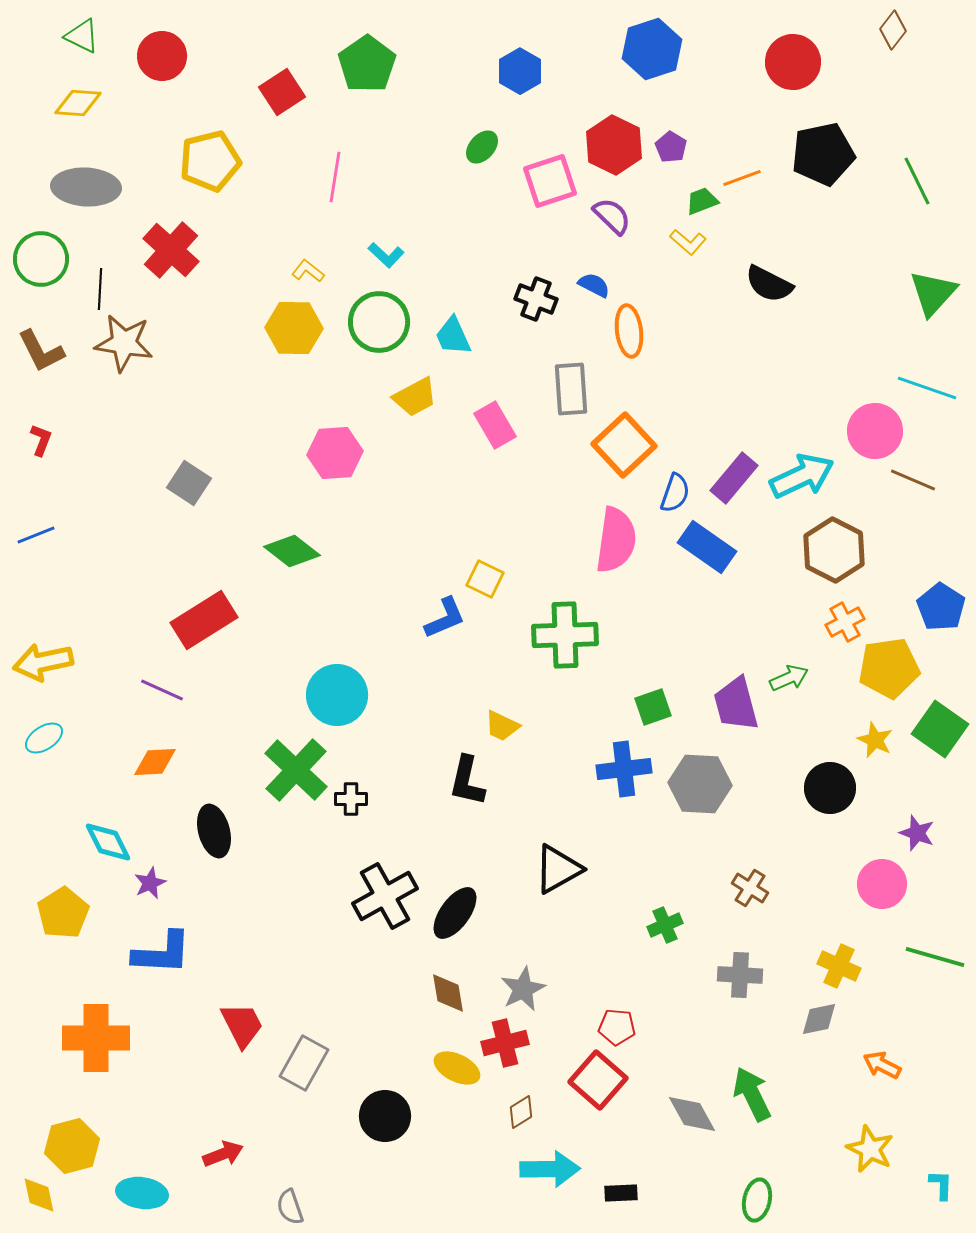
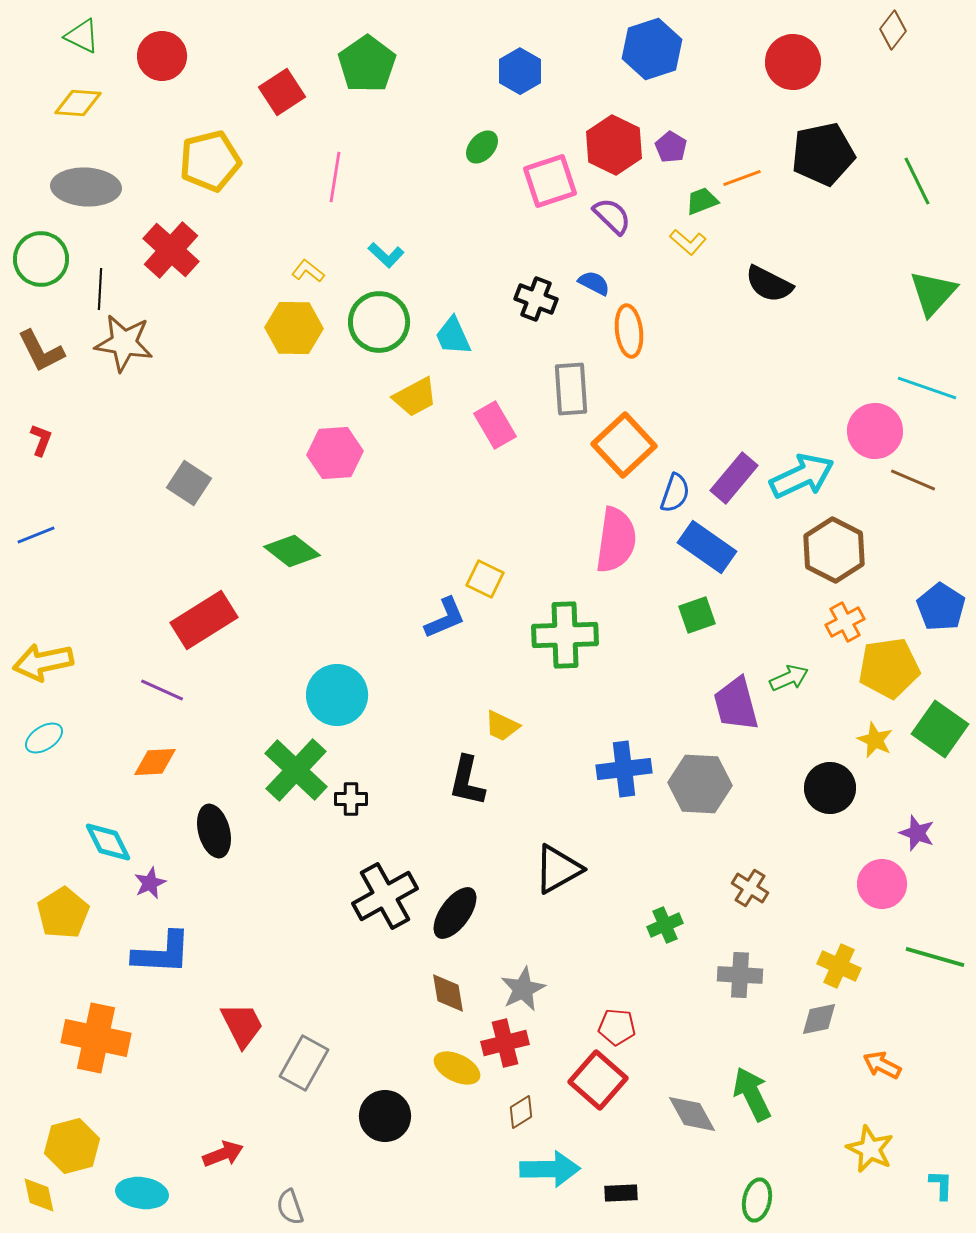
blue semicircle at (594, 285): moved 2 px up
green square at (653, 707): moved 44 px right, 92 px up
orange cross at (96, 1038): rotated 12 degrees clockwise
